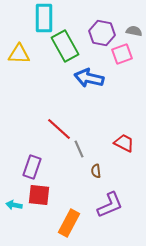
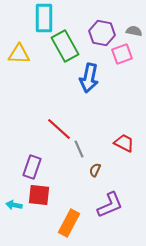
blue arrow: rotated 92 degrees counterclockwise
brown semicircle: moved 1 px left, 1 px up; rotated 32 degrees clockwise
